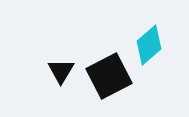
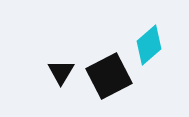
black triangle: moved 1 px down
